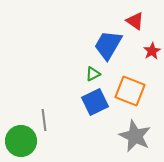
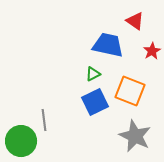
blue trapezoid: rotated 72 degrees clockwise
